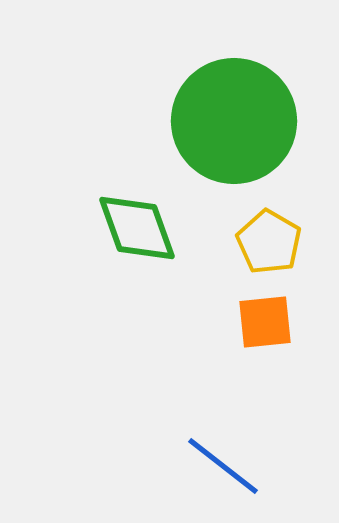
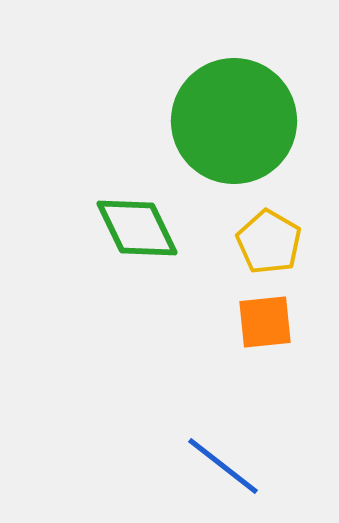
green diamond: rotated 6 degrees counterclockwise
